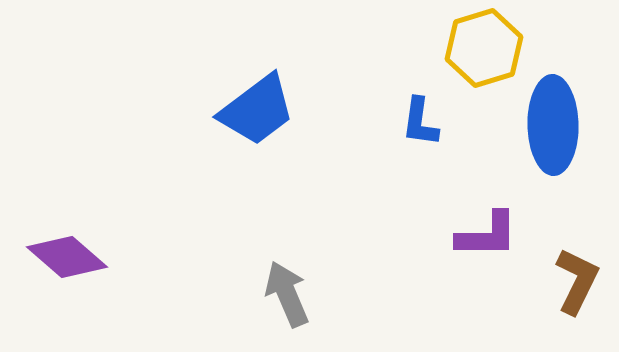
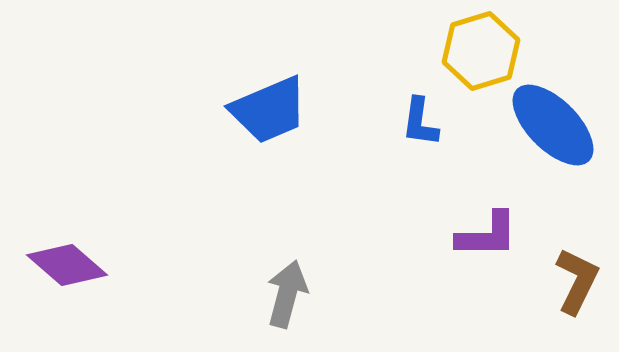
yellow hexagon: moved 3 px left, 3 px down
blue trapezoid: moved 12 px right; rotated 14 degrees clockwise
blue ellipse: rotated 44 degrees counterclockwise
purple diamond: moved 8 px down
gray arrow: rotated 38 degrees clockwise
